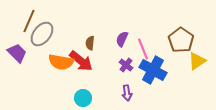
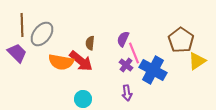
brown line: moved 7 px left, 4 px down; rotated 25 degrees counterclockwise
purple semicircle: moved 1 px right
pink line: moved 9 px left, 4 px down
cyan circle: moved 1 px down
